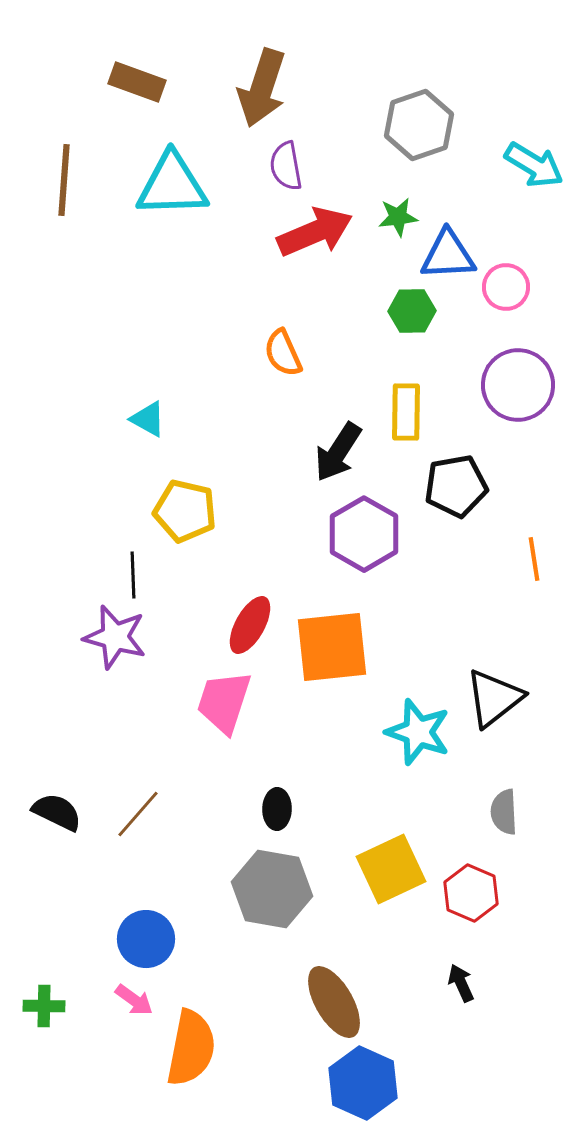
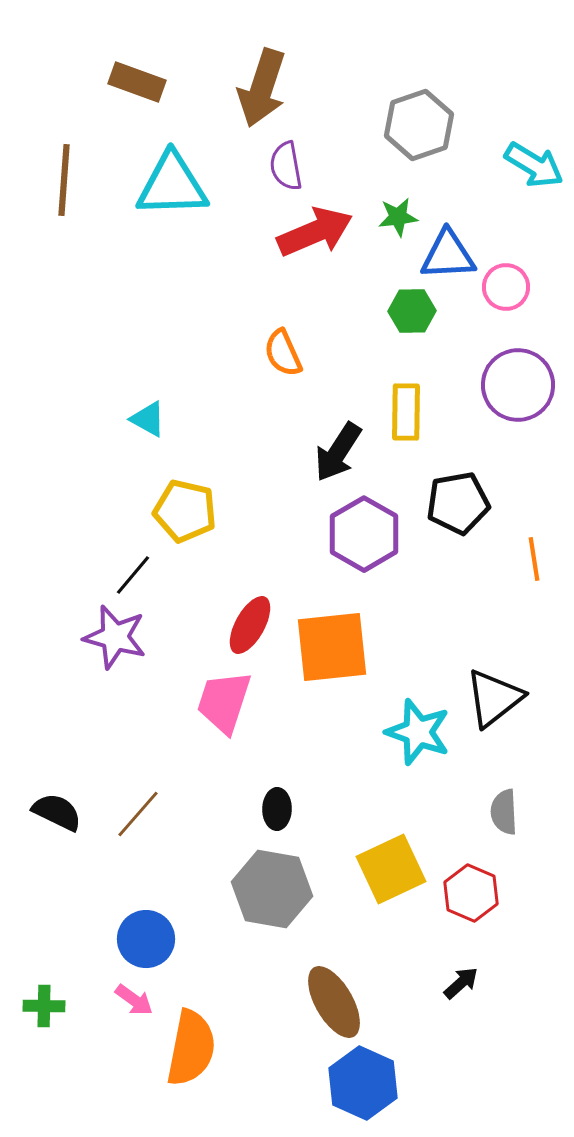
black pentagon at (456, 486): moved 2 px right, 17 px down
black line at (133, 575): rotated 42 degrees clockwise
black arrow at (461, 983): rotated 72 degrees clockwise
